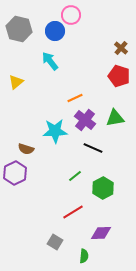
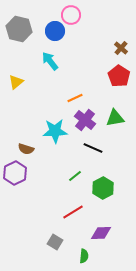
red pentagon: rotated 15 degrees clockwise
